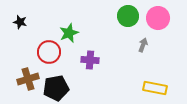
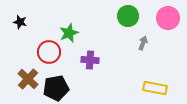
pink circle: moved 10 px right
gray arrow: moved 2 px up
brown cross: rotated 30 degrees counterclockwise
